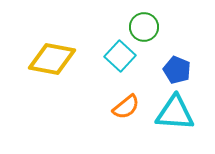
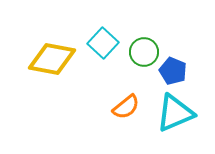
green circle: moved 25 px down
cyan square: moved 17 px left, 13 px up
blue pentagon: moved 4 px left, 1 px down
cyan triangle: rotated 27 degrees counterclockwise
